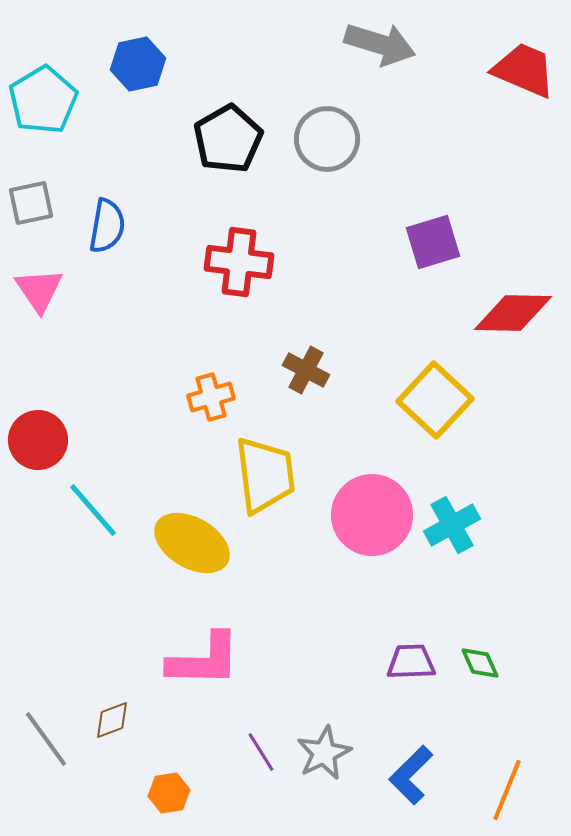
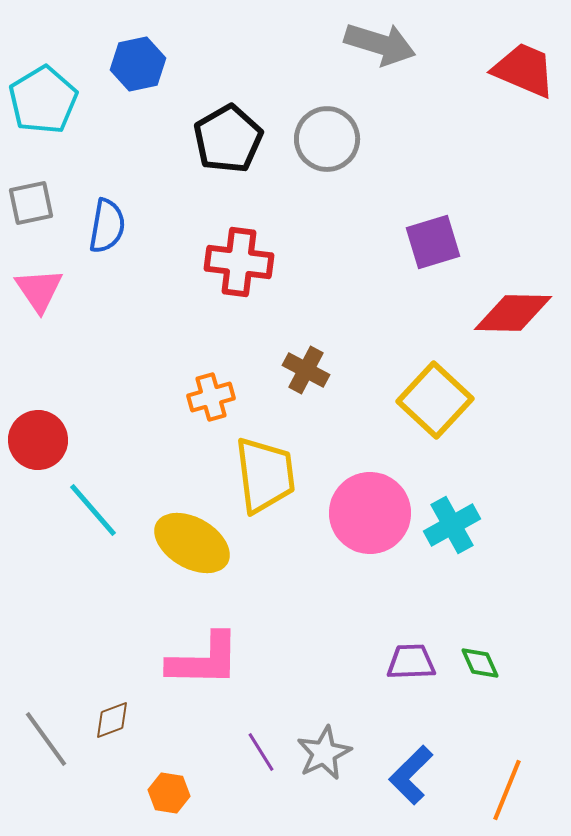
pink circle: moved 2 px left, 2 px up
orange hexagon: rotated 18 degrees clockwise
